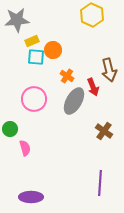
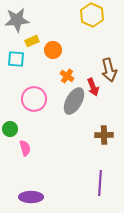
cyan square: moved 20 px left, 2 px down
brown cross: moved 4 px down; rotated 36 degrees counterclockwise
